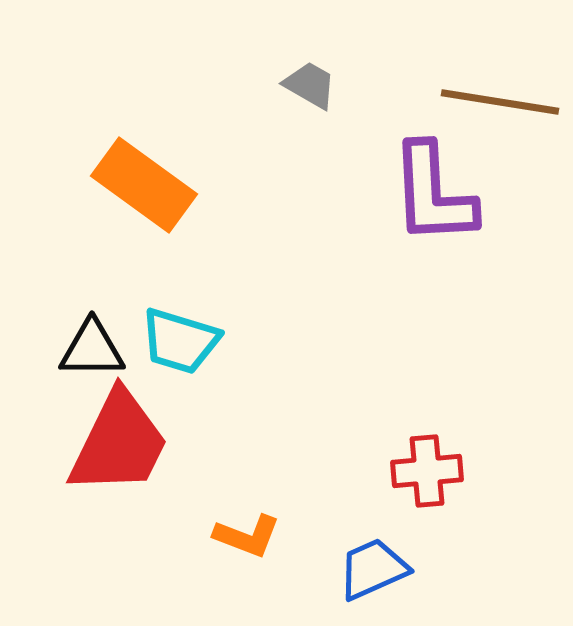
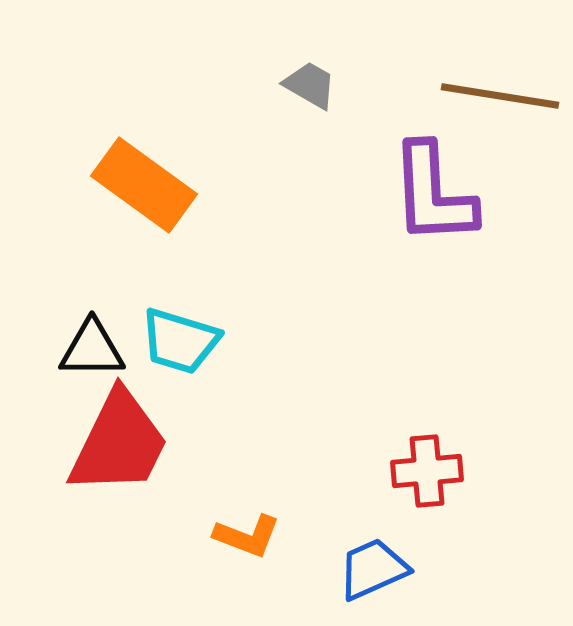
brown line: moved 6 px up
